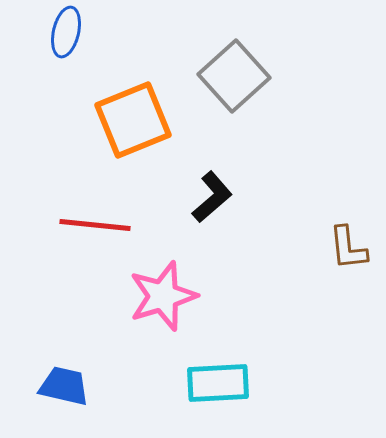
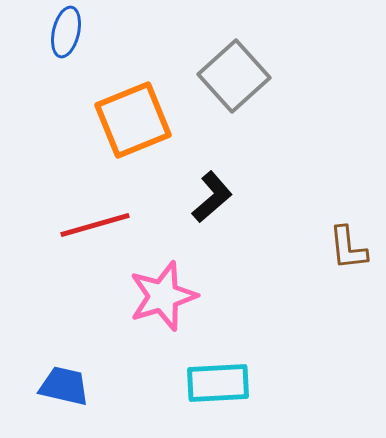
red line: rotated 22 degrees counterclockwise
